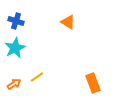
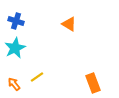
orange triangle: moved 1 px right, 2 px down
orange arrow: rotated 96 degrees counterclockwise
